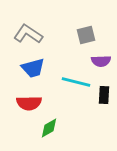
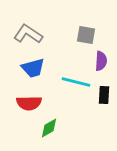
gray square: rotated 24 degrees clockwise
purple semicircle: rotated 84 degrees counterclockwise
